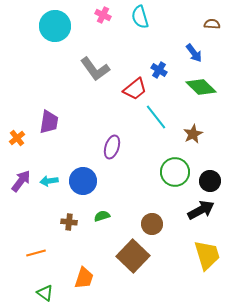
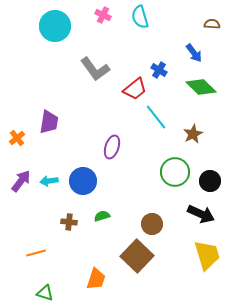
black arrow: moved 4 px down; rotated 52 degrees clockwise
brown square: moved 4 px right
orange trapezoid: moved 12 px right, 1 px down
green triangle: rotated 18 degrees counterclockwise
